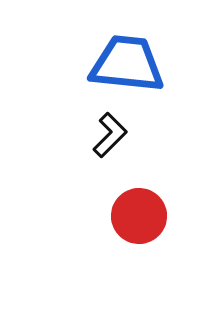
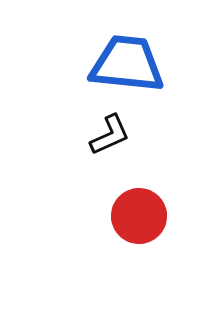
black L-shape: rotated 21 degrees clockwise
